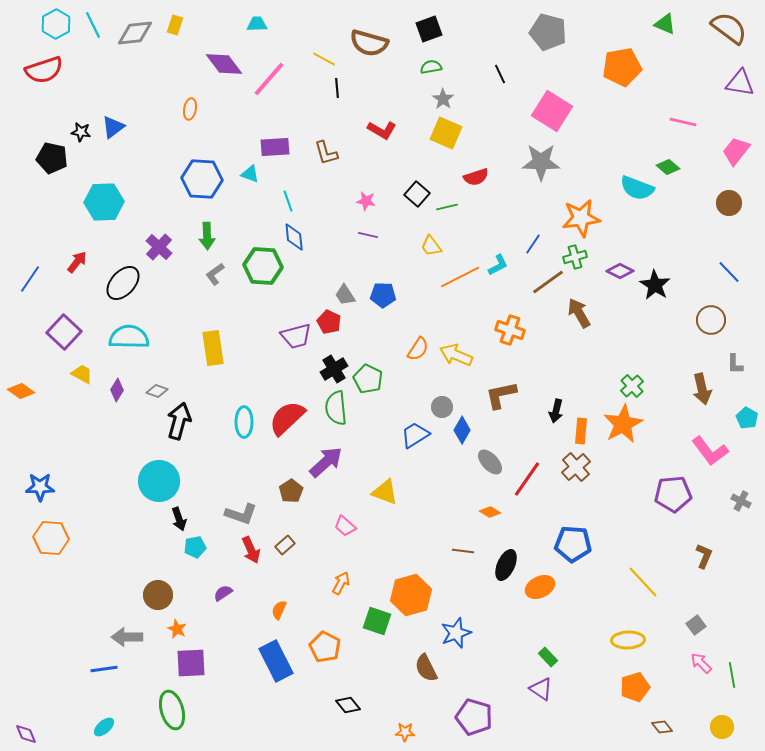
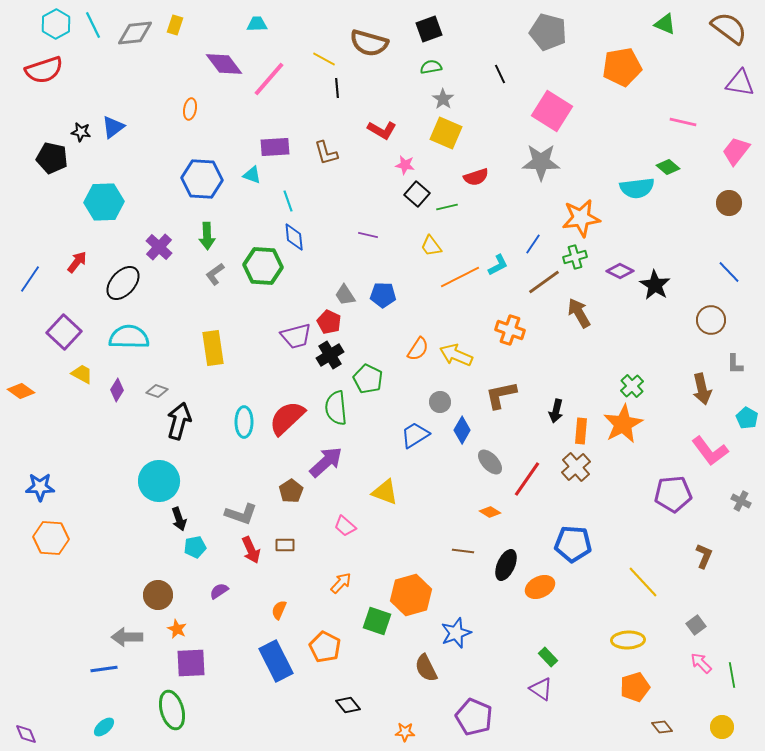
cyan triangle at (250, 174): moved 2 px right, 1 px down
cyan semicircle at (637, 188): rotated 28 degrees counterclockwise
pink star at (366, 201): moved 39 px right, 36 px up
brown line at (548, 282): moved 4 px left
black cross at (334, 369): moved 4 px left, 14 px up
gray circle at (442, 407): moved 2 px left, 5 px up
brown rectangle at (285, 545): rotated 42 degrees clockwise
orange arrow at (341, 583): rotated 15 degrees clockwise
purple semicircle at (223, 593): moved 4 px left, 2 px up
purple pentagon at (474, 717): rotated 6 degrees clockwise
